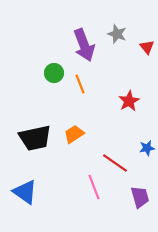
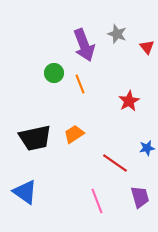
pink line: moved 3 px right, 14 px down
